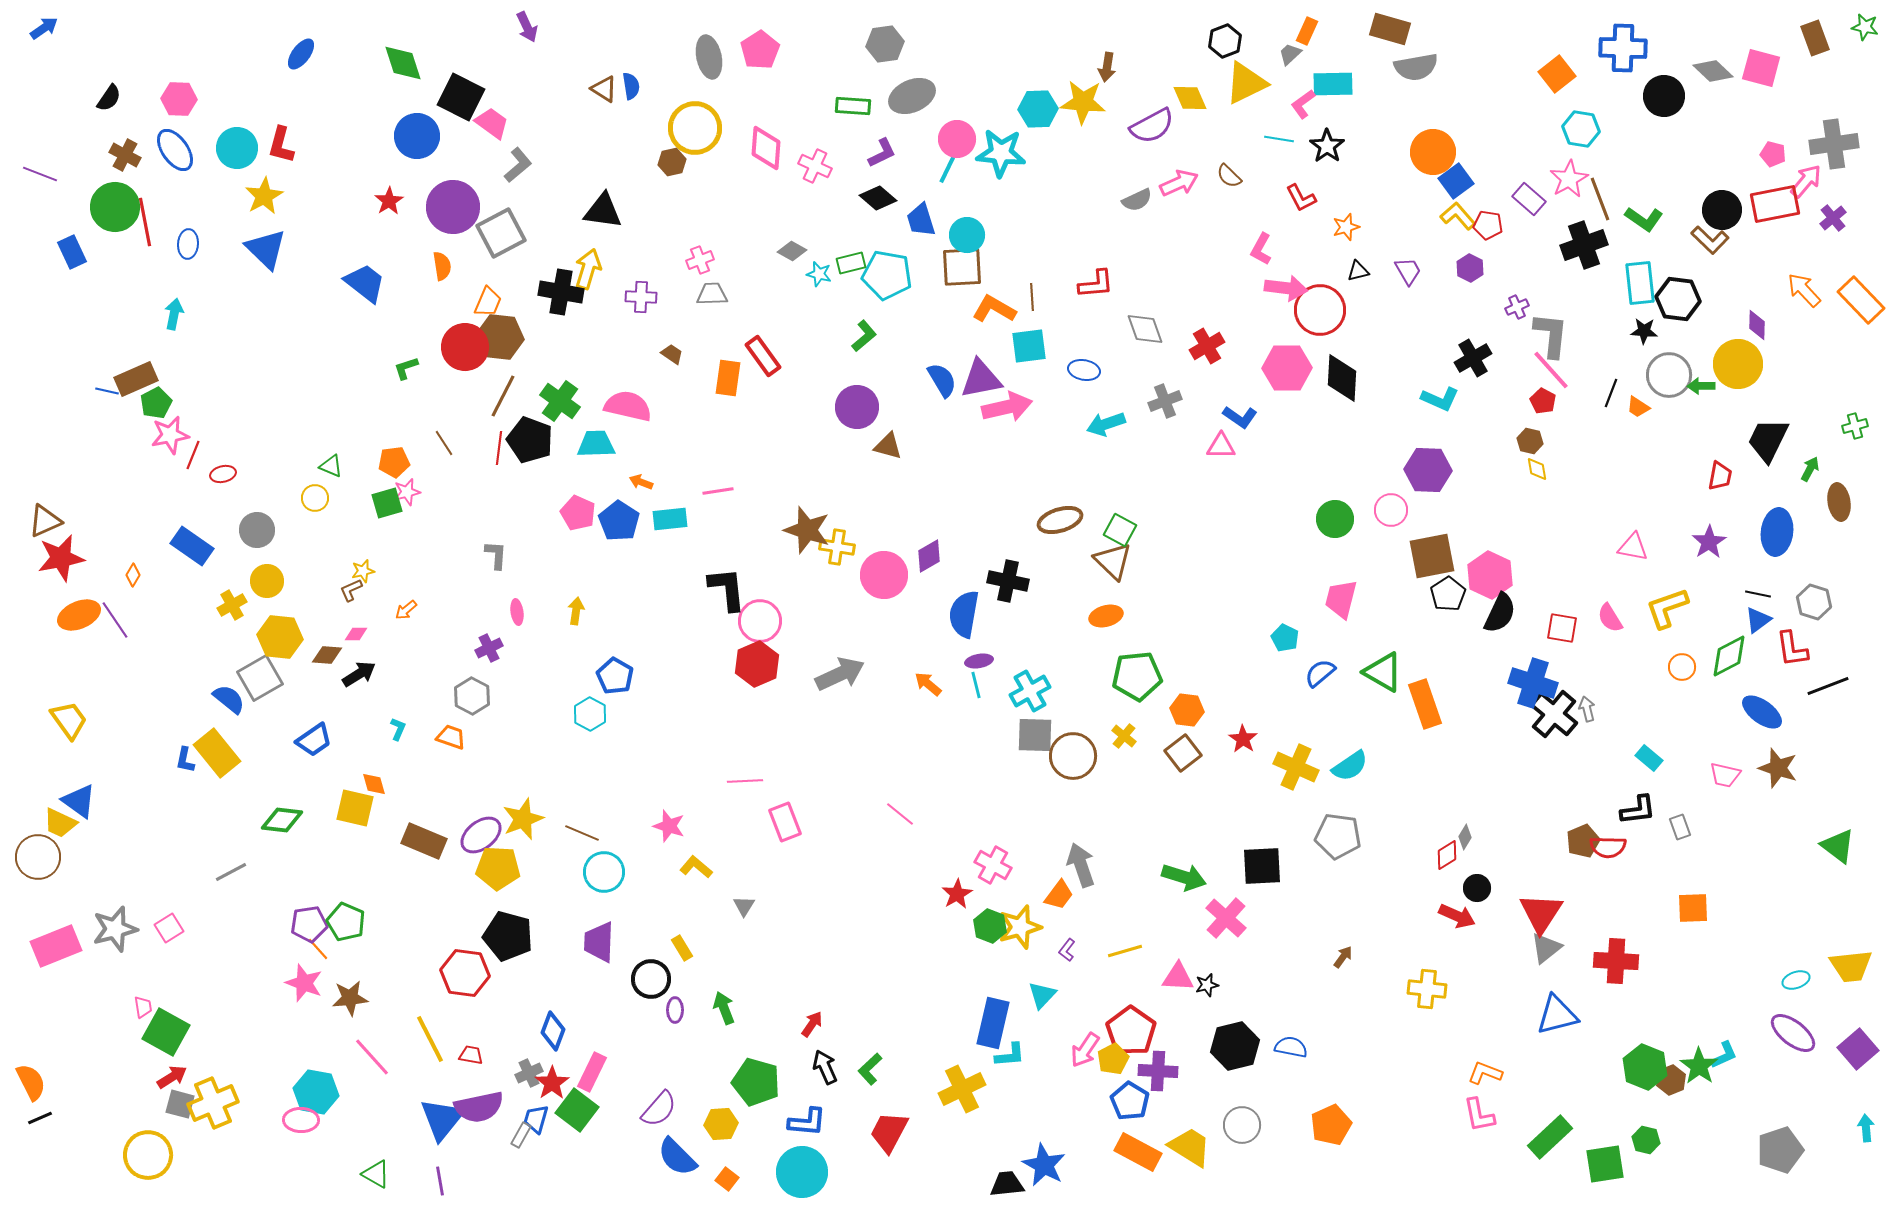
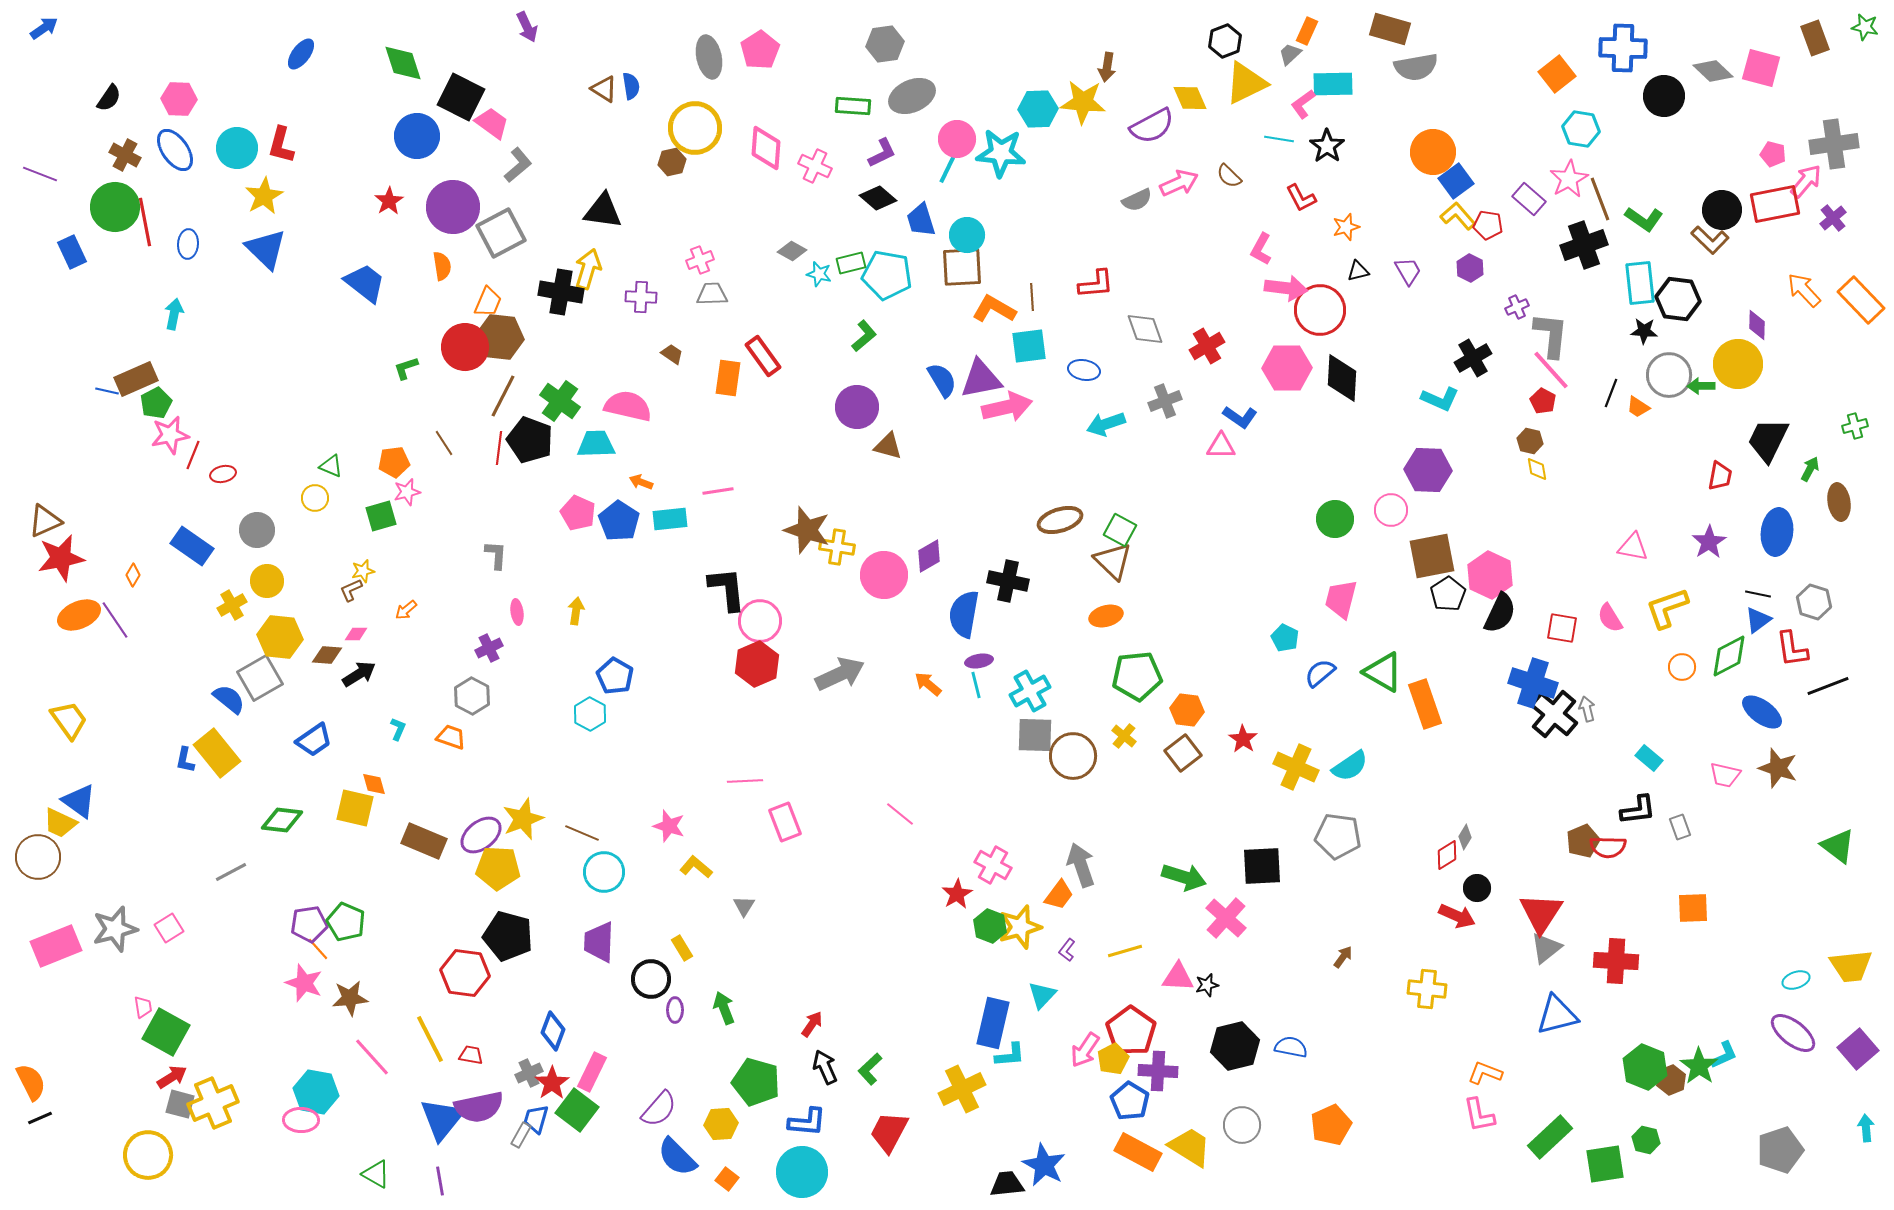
green square at (387, 503): moved 6 px left, 13 px down
